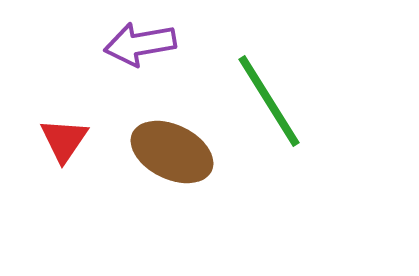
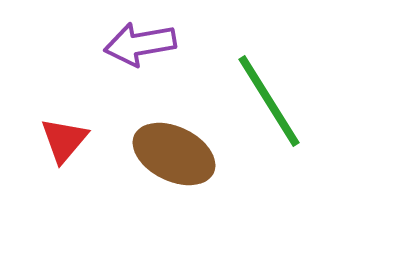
red triangle: rotated 6 degrees clockwise
brown ellipse: moved 2 px right, 2 px down
